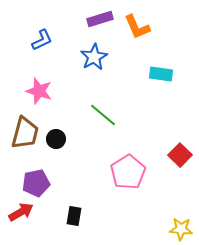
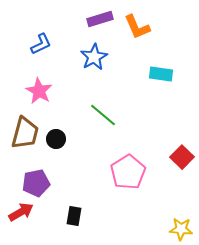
blue L-shape: moved 1 px left, 4 px down
pink star: rotated 12 degrees clockwise
red square: moved 2 px right, 2 px down
